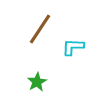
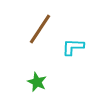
green star: rotated 18 degrees counterclockwise
